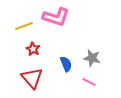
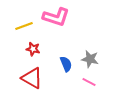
red star: rotated 16 degrees counterclockwise
gray star: moved 2 px left, 1 px down
red triangle: rotated 20 degrees counterclockwise
